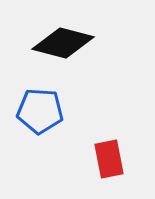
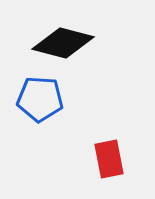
blue pentagon: moved 12 px up
